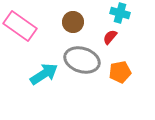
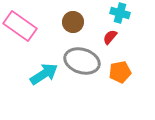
gray ellipse: moved 1 px down
